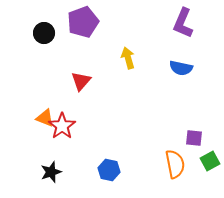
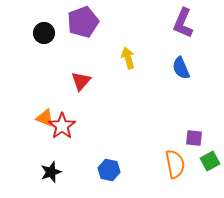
blue semicircle: rotated 55 degrees clockwise
